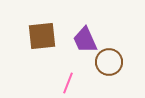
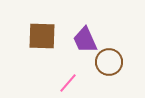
brown square: rotated 8 degrees clockwise
pink line: rotated 20 degrees clockwise
